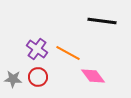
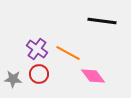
red circle: moved 1 px right, 3 px up
